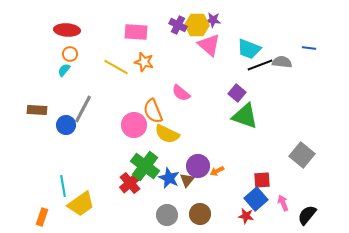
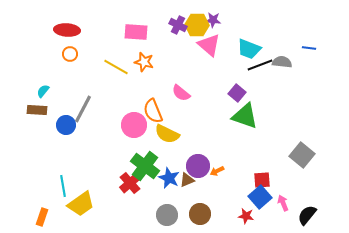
cyan semicircle: moved 21 px left, 21 px down
brown triangle: rotated 28 degrees clockwise
blue square: moved 4 px right, 2 px up
